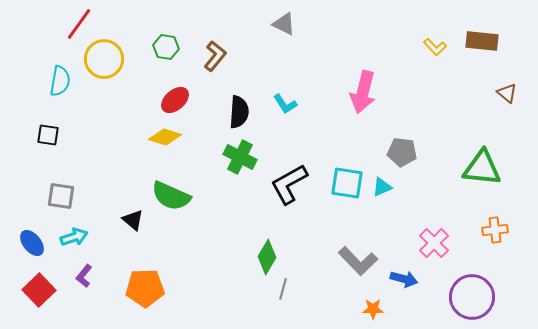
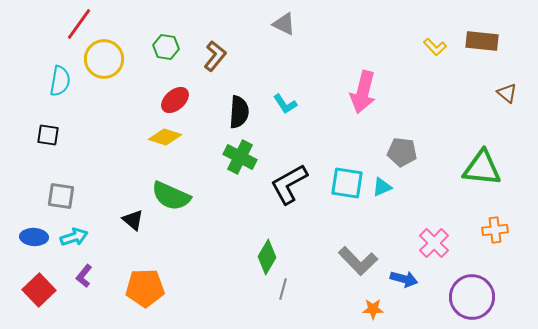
blue ellipse: moved 2 px right, 6 px up; rotated 48 degrees counterclockwise
